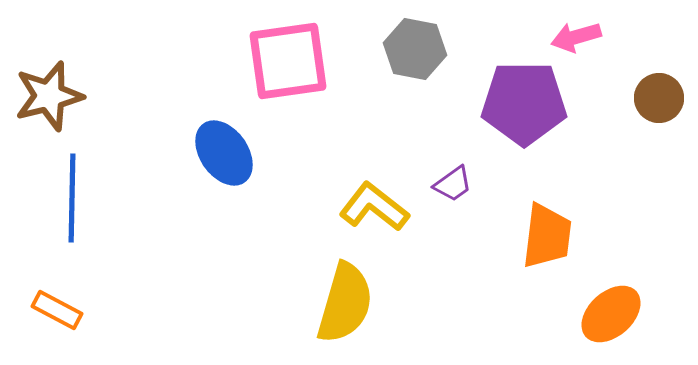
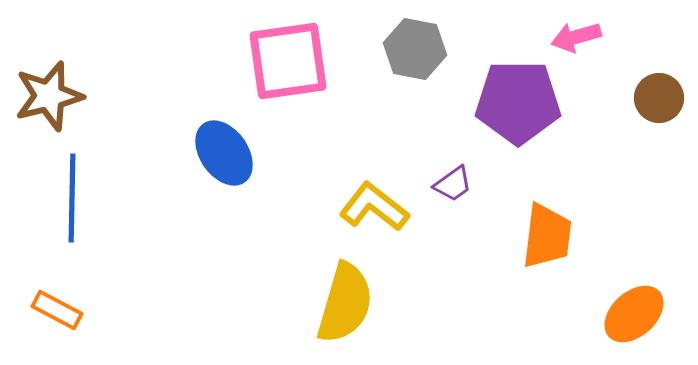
purple pentagon: moved 6 px left, 1 px up
orange ellipse: moved 23 px right
